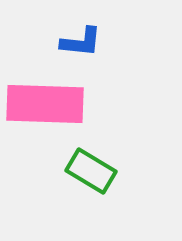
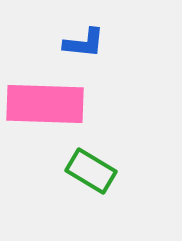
blue L-shape: moved 3 px right, 1 px down
